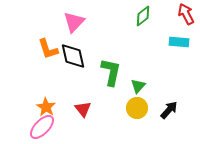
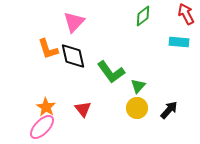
green L-shape: rotated 132 degrees clockwise
